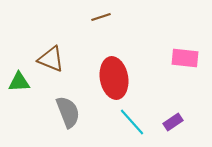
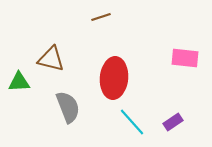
brown triangle: rotated 8 degrees counterclockwise
red ellipse: rotated 15 degrees clockwise
gray semicircle: moved 5 px up
